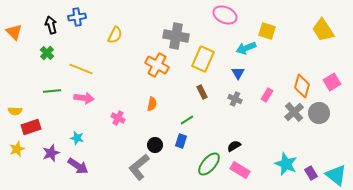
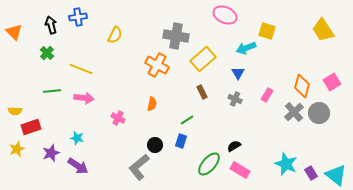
blue cross at (77, 17): moved 1 px right
yellow rectangle at (203, 59): rotated 25 degrees clockwise
